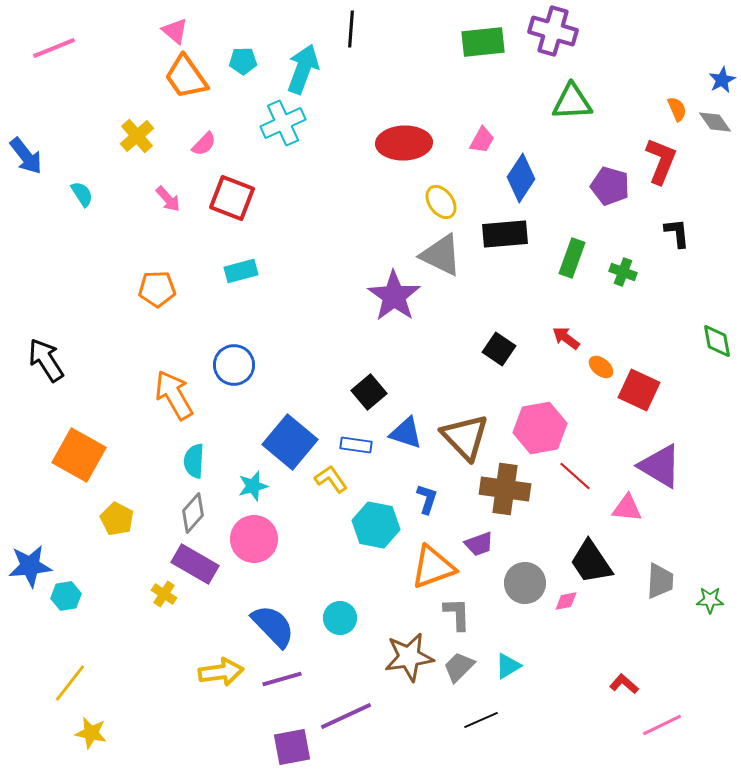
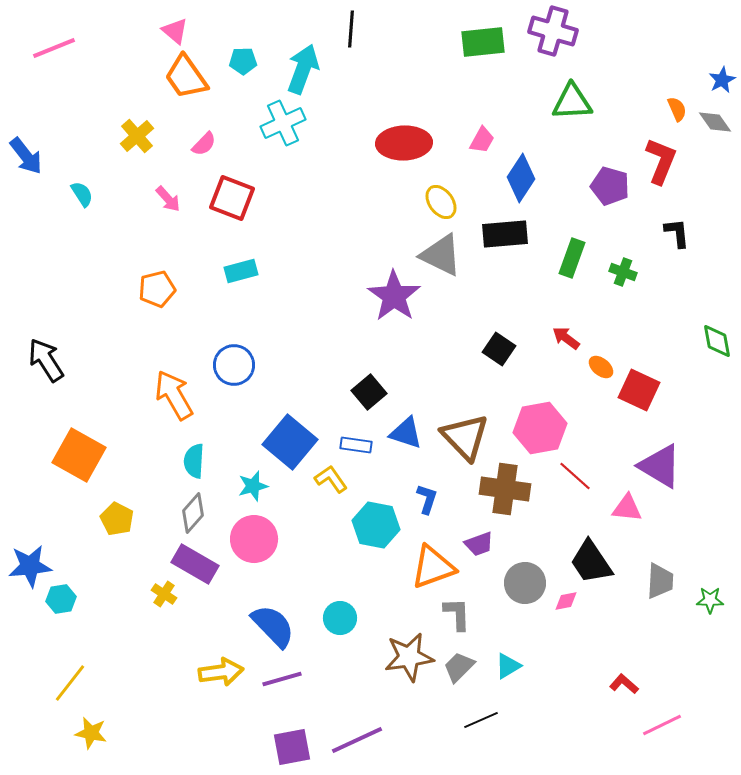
orange pentagon at (157, 289): rotated 12 degrees counterclockwise
cyan hexagon at (66, 596): moved 5 px left, 3 px down
purple line at (346, 716): moved 11 px right, 24 px down
